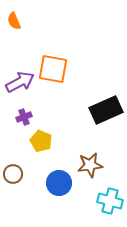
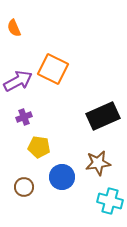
orange semicircle: moved 7 px down
orange square: rotated 16 degrees clockwise
purple arrow: moved 2 px left, 1 px up
black rectangle: moved 3 px left, 6 px down
yellow pentagon: moved 2 px left, 6 px down; rotated 15 degrees counterclockwise
brown star: moved 8 px right, 2 px up
brown circle: moved 11 px right, 13 px down
blue circle: moved 3 px right, 6 px up
